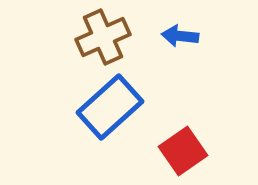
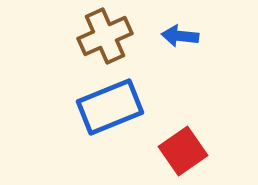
brown cross: moved 2 px right, 1 px up
blue rectangle: rotated 20 degrees clockwise
